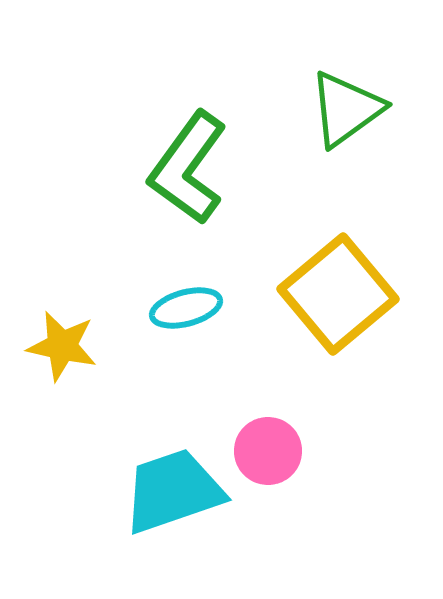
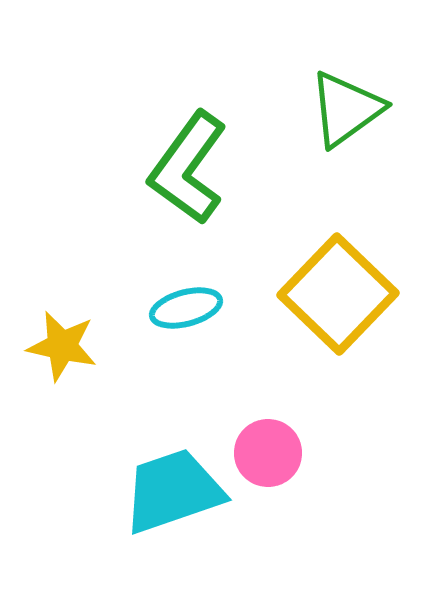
yellow square: rotated 6 degrees counterclockwise
pink circle: moved 2 px down
